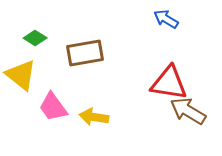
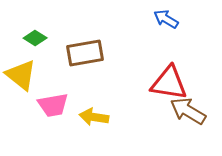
pink trapezoid: moved 2 px up; rotated 64 degrees counterclockwise
